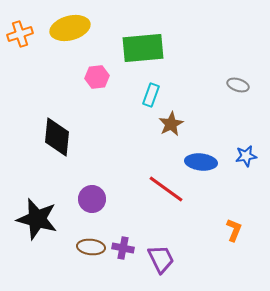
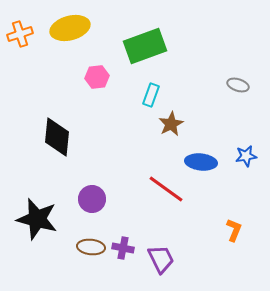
green rectangle: moved 2 px right, 2 px up; rotated 15 degrees counterclockwise
